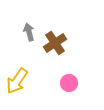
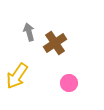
yellow arrow: moved 5 px up
